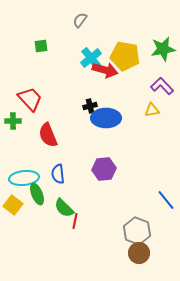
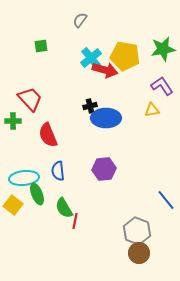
purple L-shape: rotated 10 degrees clockwise
blue semicircle: moved 3 px up
green semicircle: rotated 15 degrees clockwise
